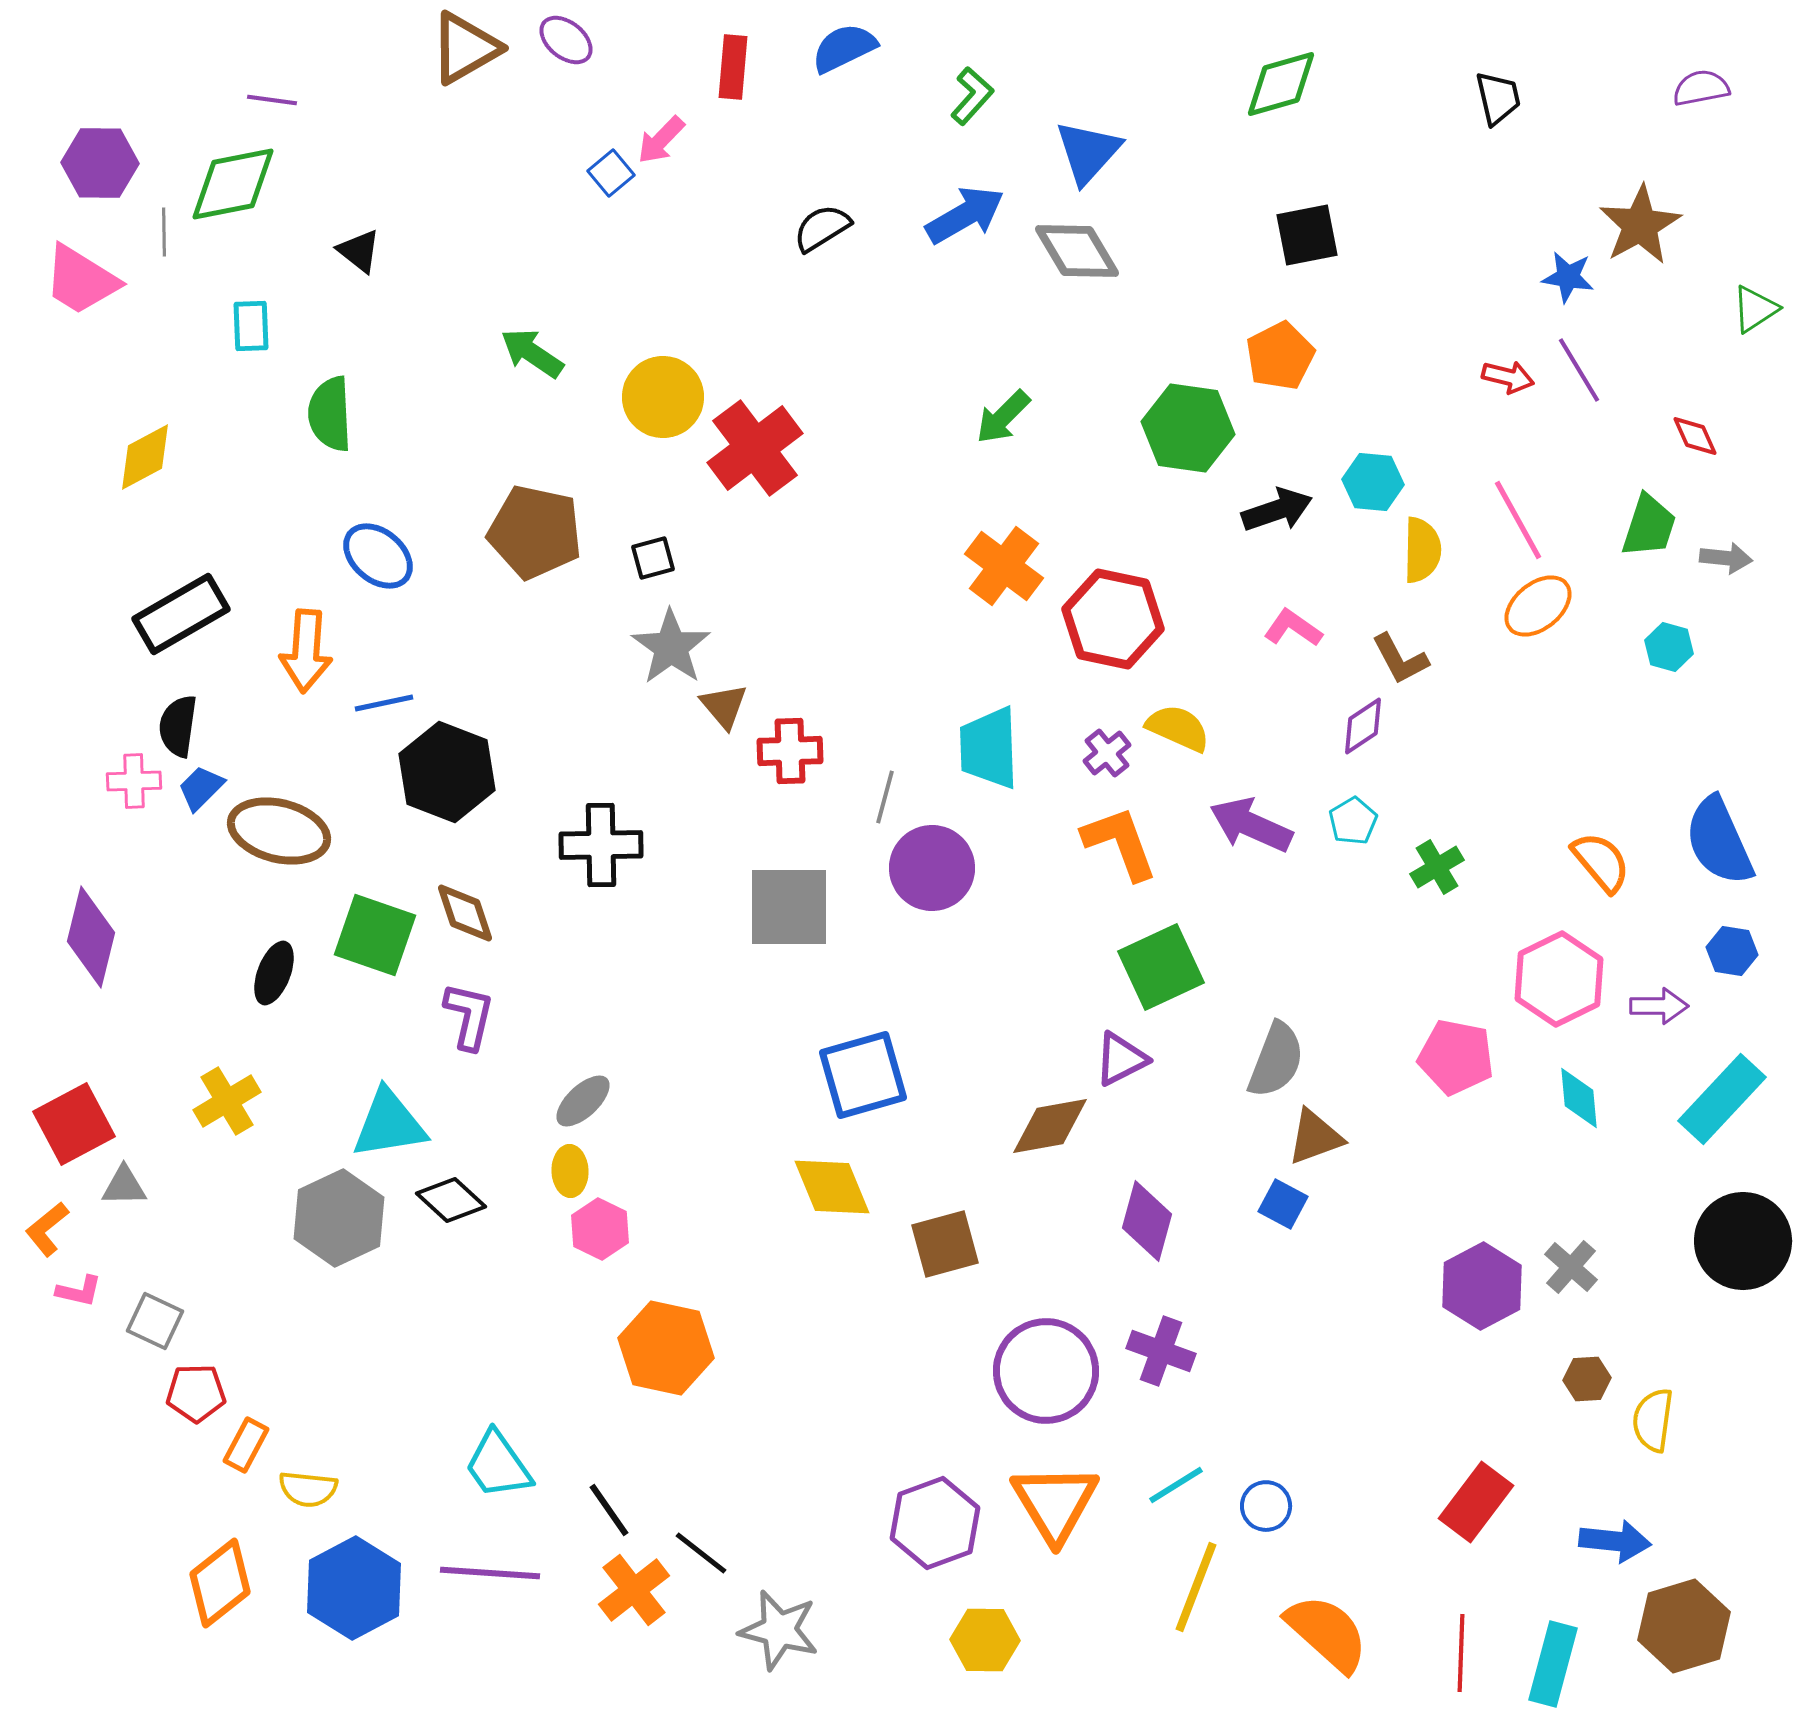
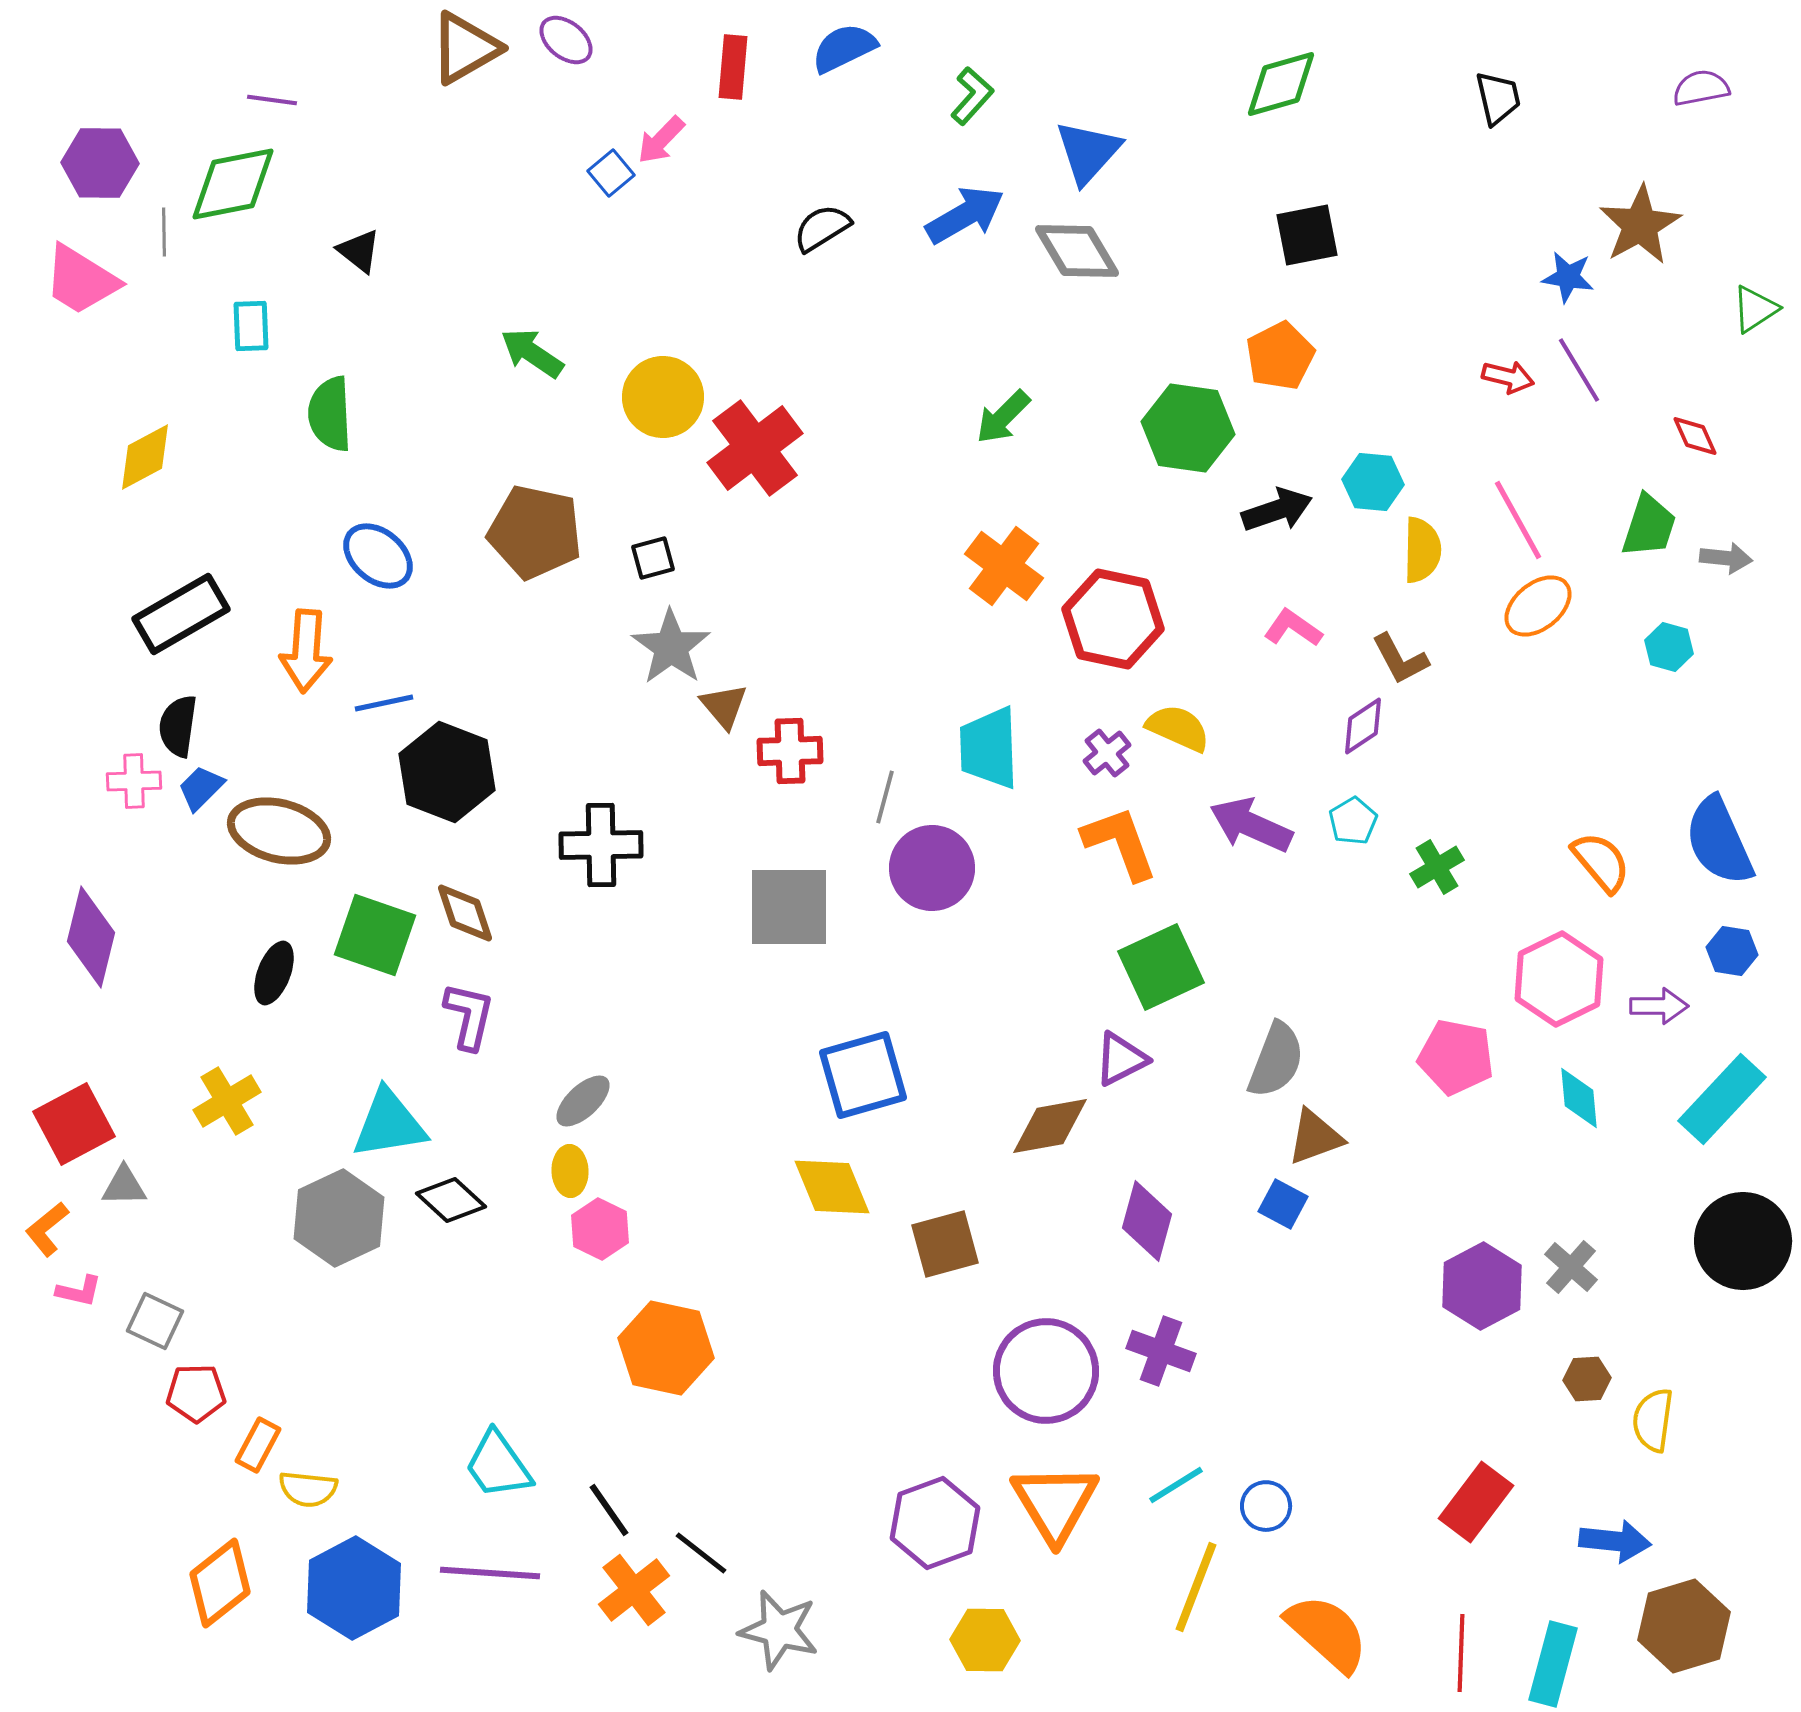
orange rectangle at (246, 1445): moved 12 px right
